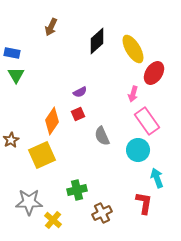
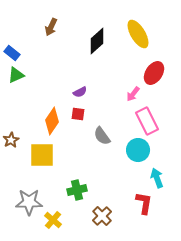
yellow ellipse: moved 5 px right, 15 px up
blue rectangle: rotated 28 degrees clockwise
green triangle: rotated 36 degrees clockwise
pink arrow: rotated 21 degrees clockwise
red square: rotated 32 degrees clockwise
pink rectangle: rotated 8 degrees clockwise
gray semicircle: rotated 12 degrees counterclockwise
yellow square: rotated 24 degrees clockwise
brown cross: moved 3 px down; rotated 18 degrees counterclockwise
